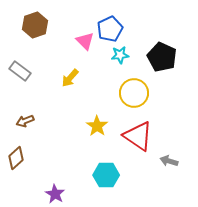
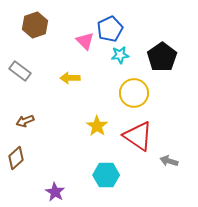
black pentagon: rotated 12 degrees clockwise
yellow arrow: rotated 48 degrees clockwise
purple star: moved 2 px up
